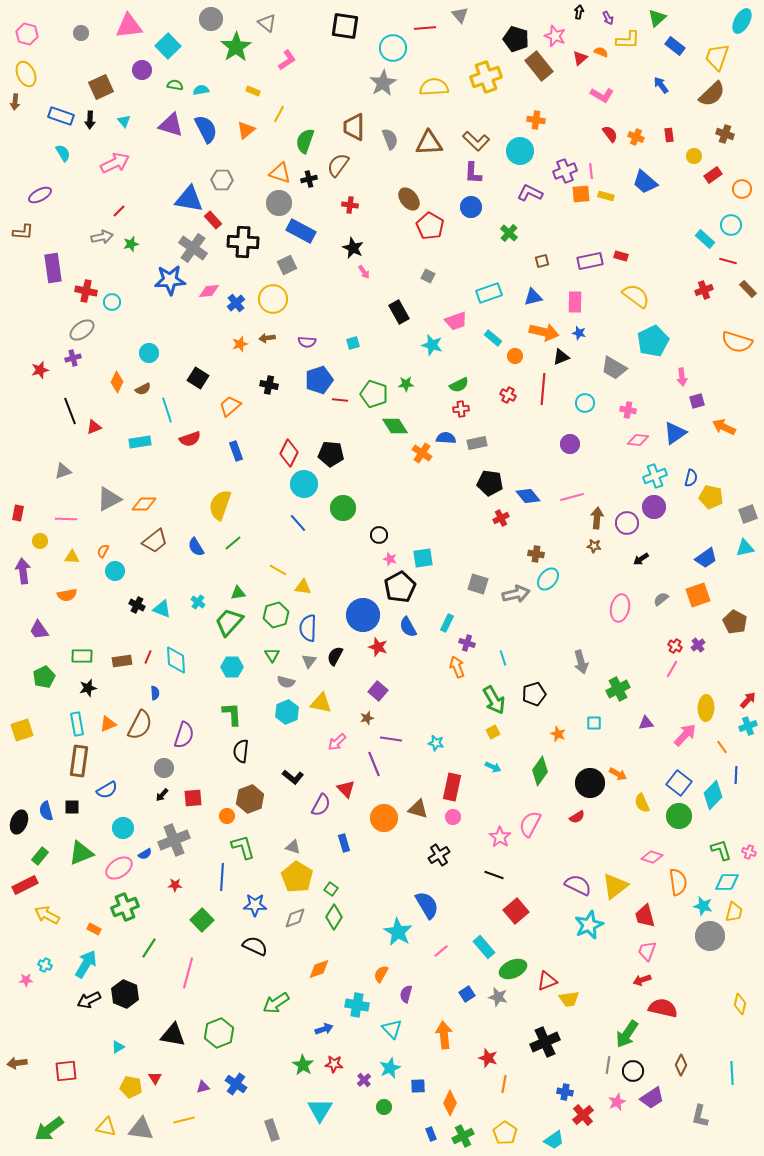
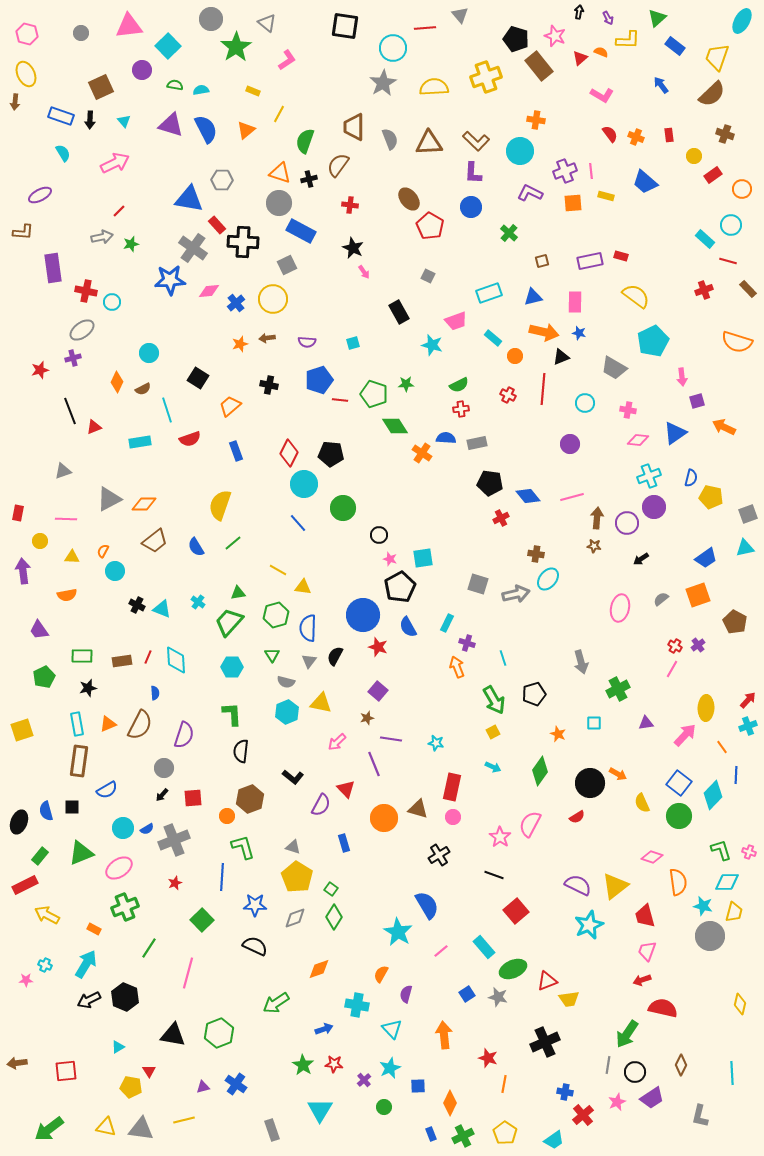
orange square at (581, 194): moved 8 px left, 9 px down
red rectangle at (213, 220): moved 4 px right, 5 px down
cyan cross at (655, 476): moved 6 px left
blue semicircle at (145, 854): moved 2 px right, 25 px up
red star at (175, 885): moved 2 px up; rotated 24 degrees counterclockwise
black hexagon at (125, 994): moved 3 px down
black circle at (633, 1071): moved 2 px right, 1 px down
red triangle at (155, 1078): moved 6 px left, 7 px up
